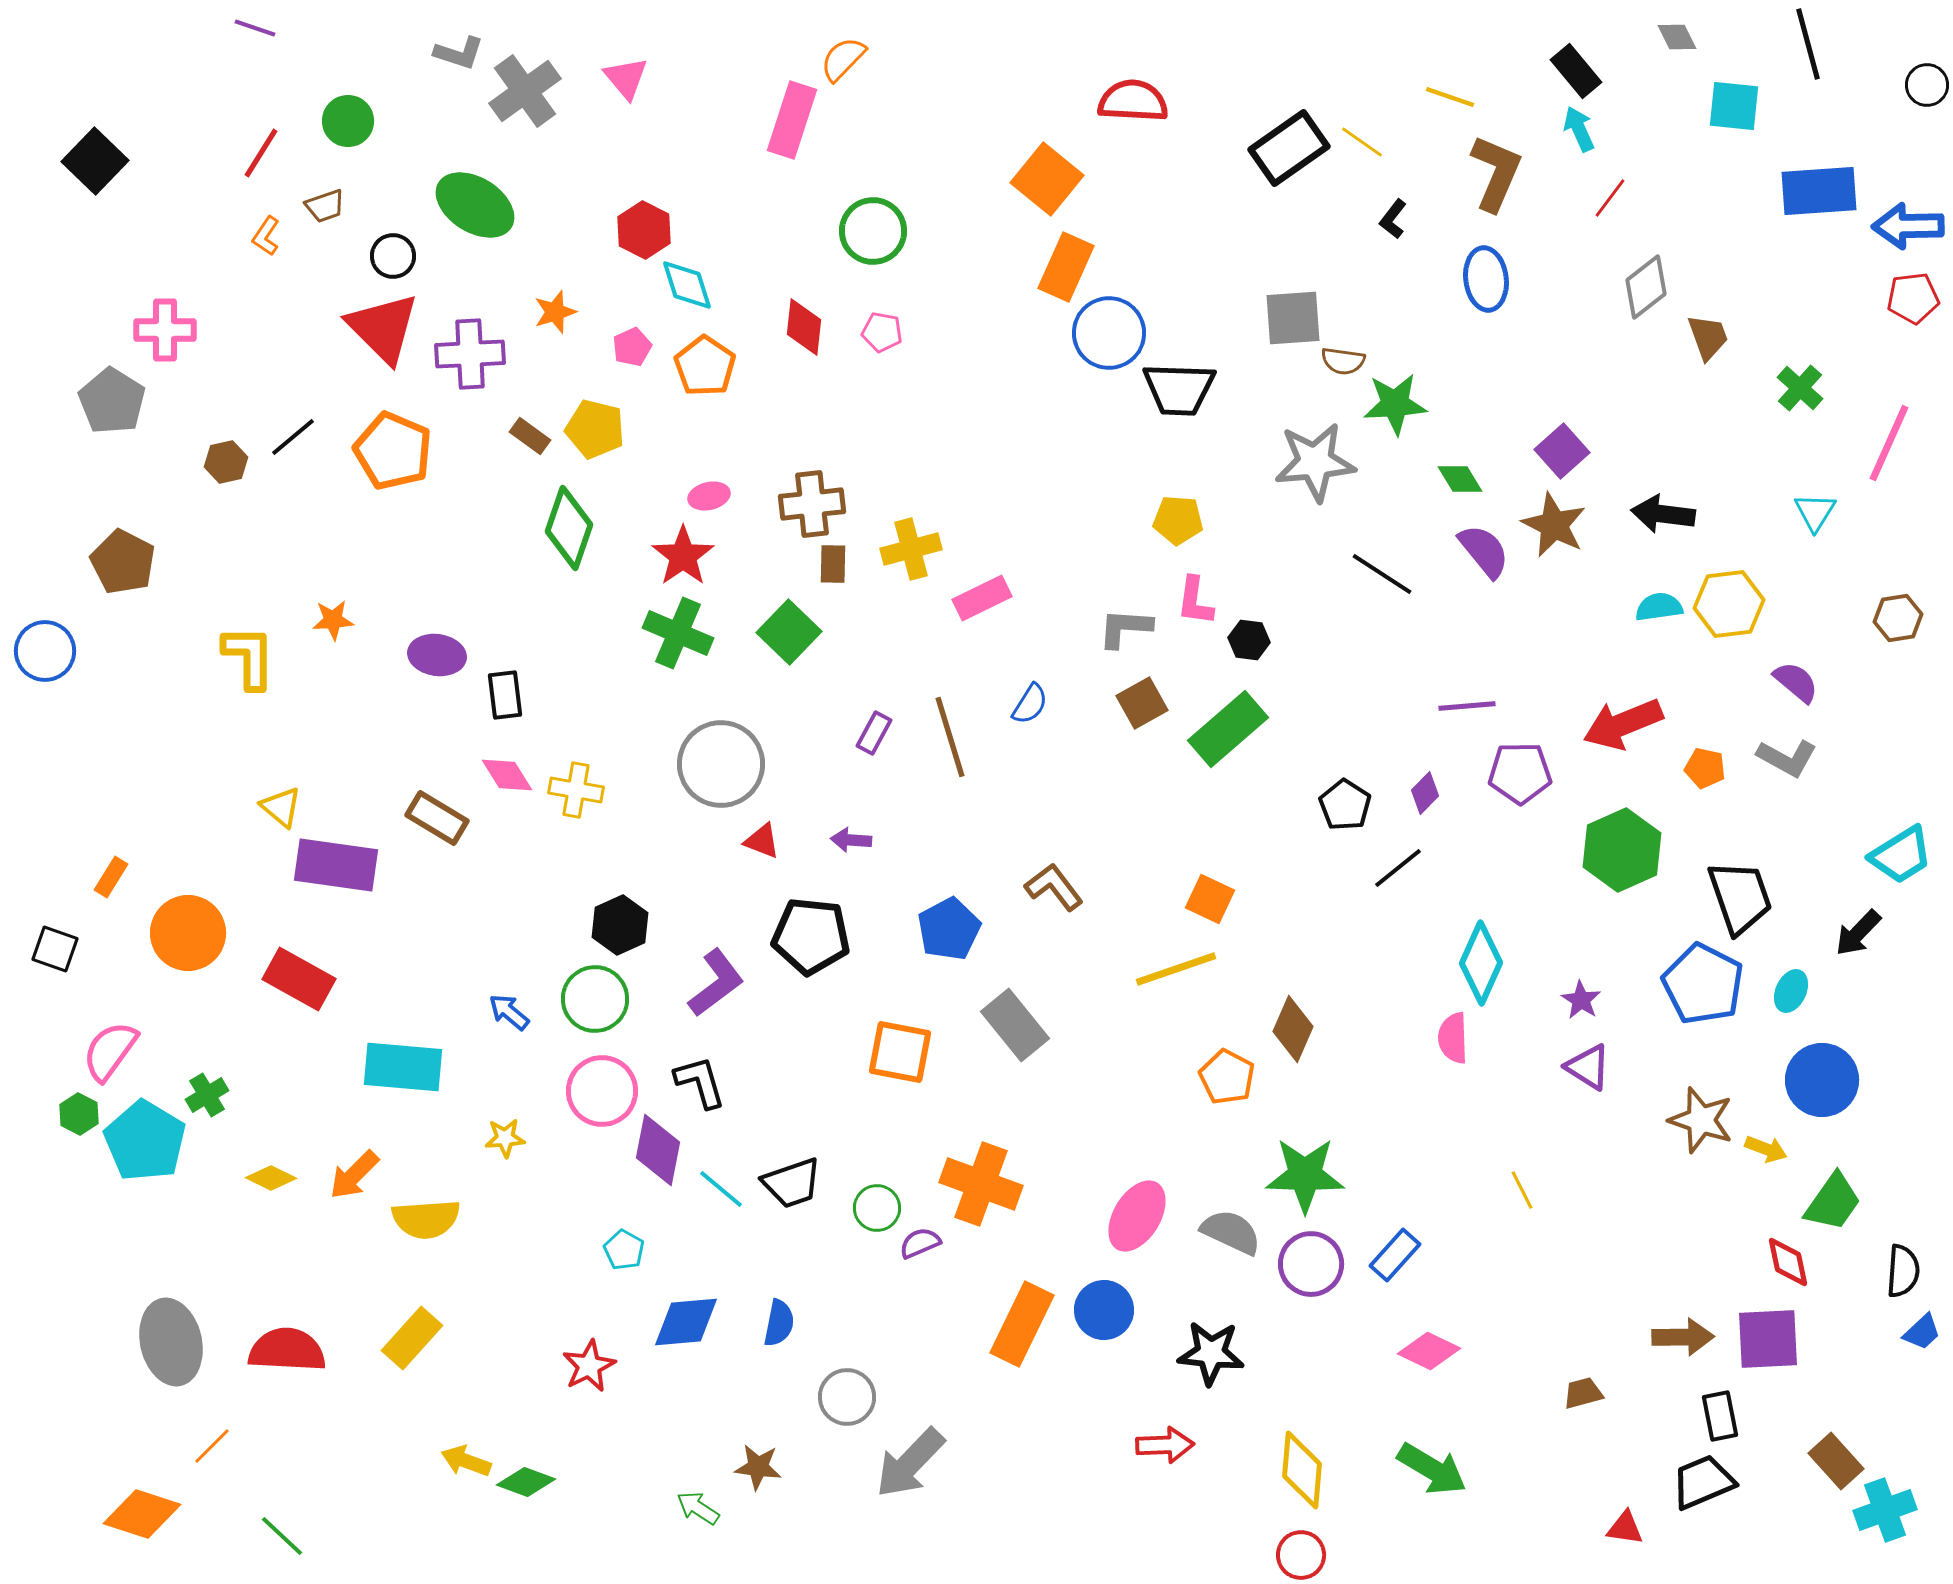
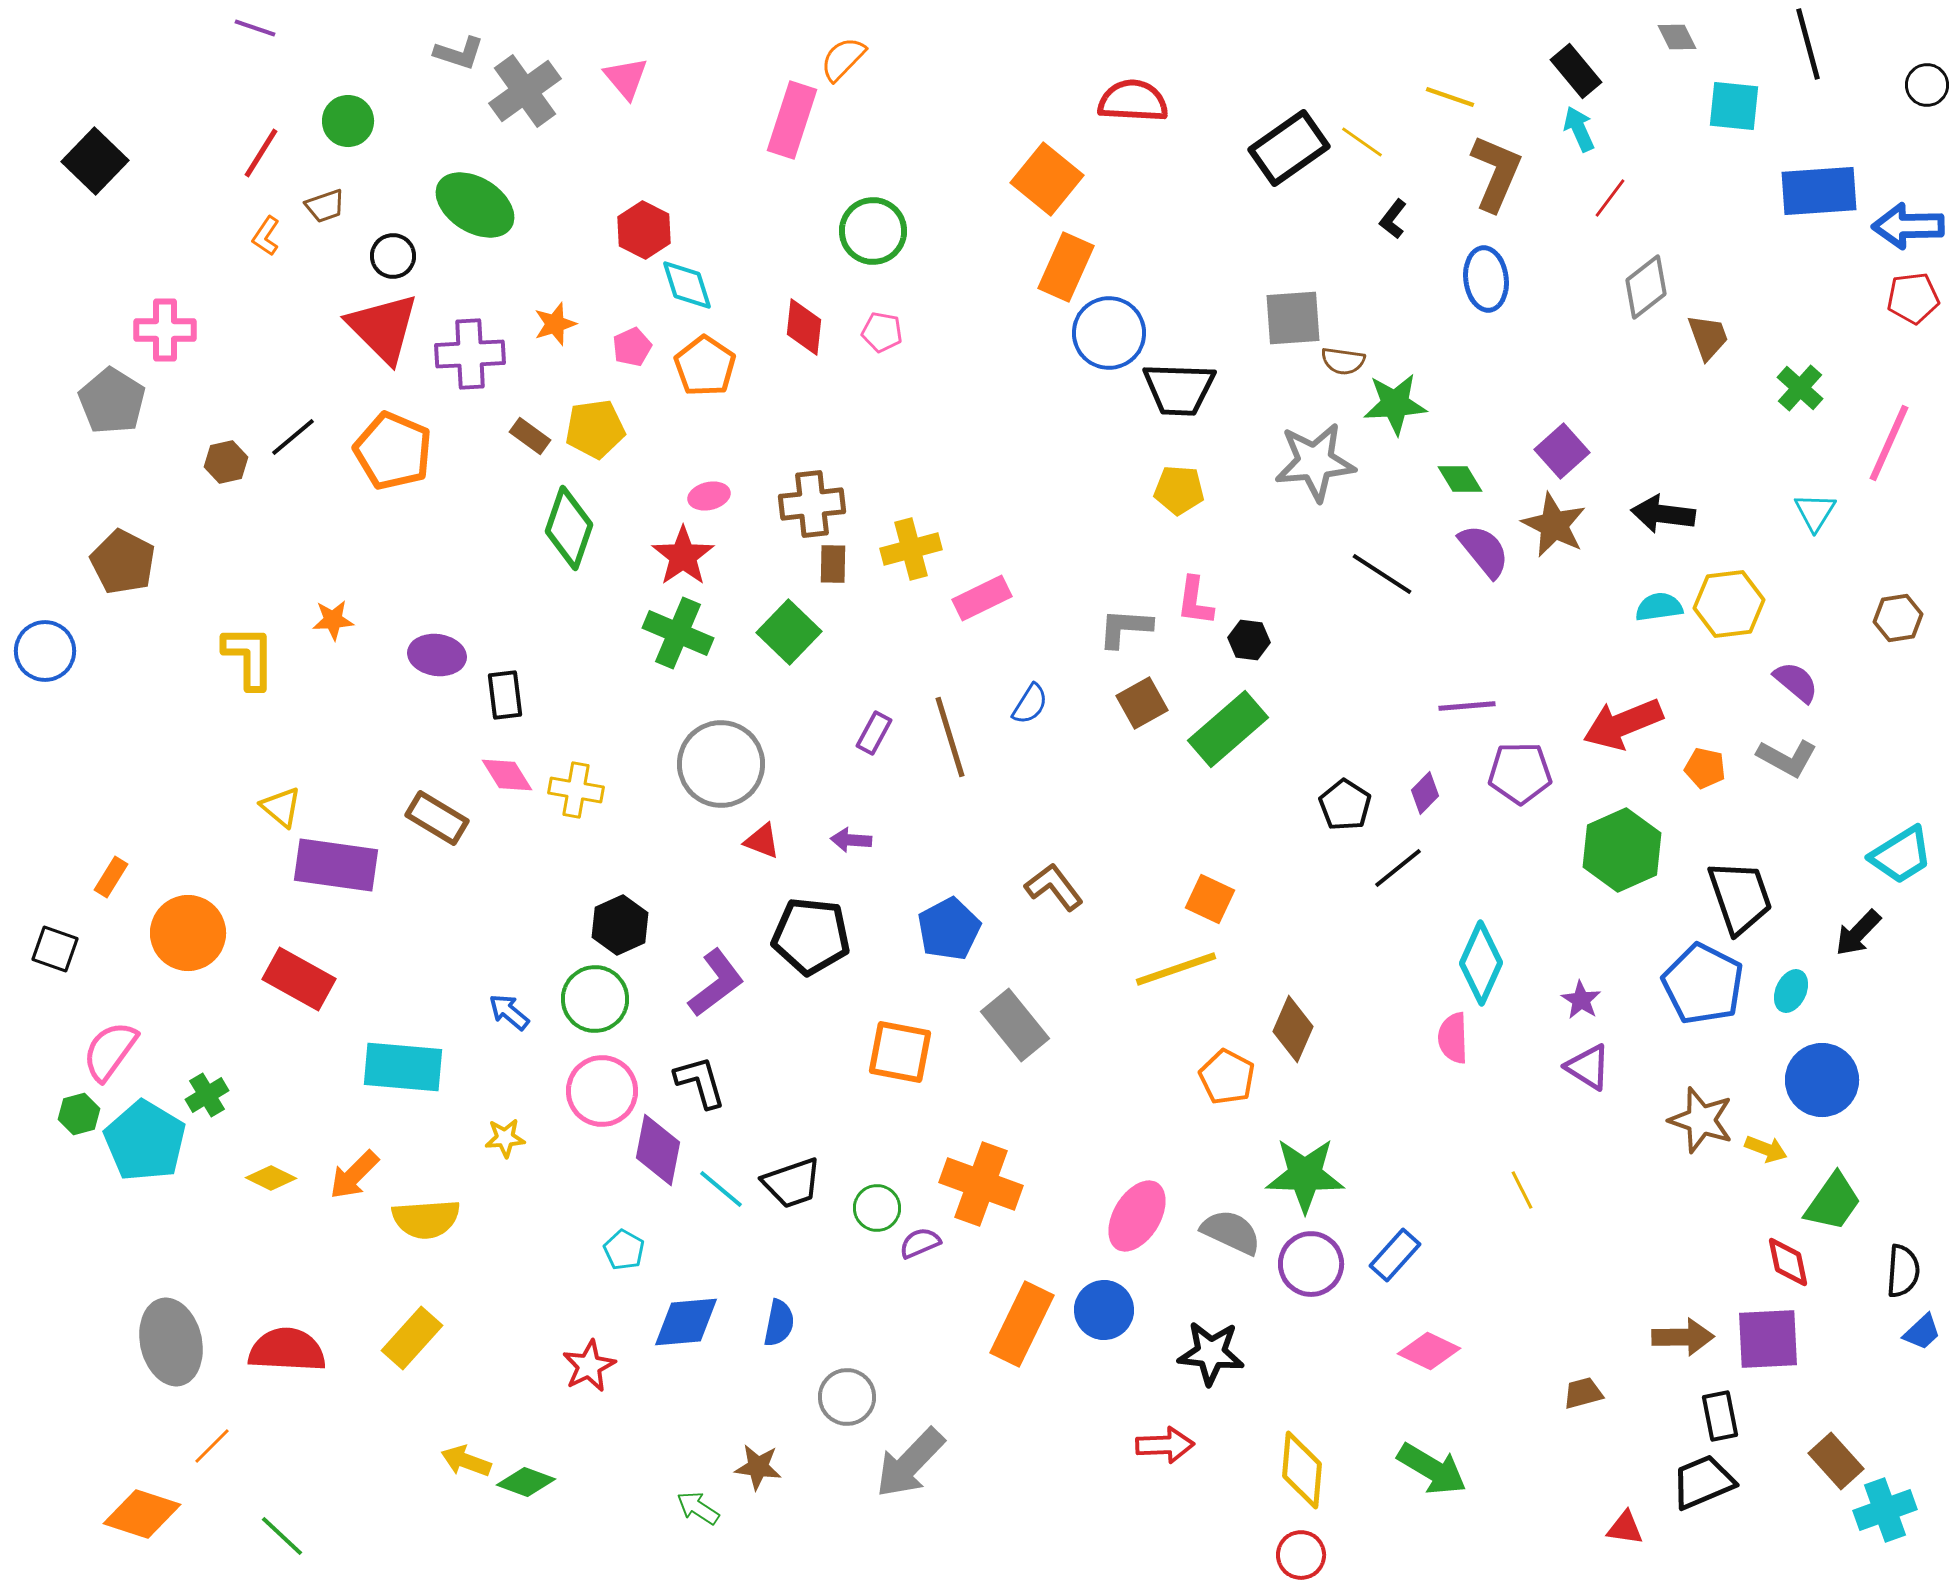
orange star at (555, 312): moved 12 px down
yellow pentagon at (595, 429): rotated 22 degrees counterclockwise
yellow pentagon at (1178, 520): moved 1 px right, 30 px up
green hexagon at (79, 1114): rotated 18 degrees clockwise
